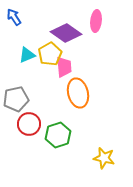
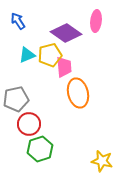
blue arrow: moved 4 px right, 4 px down
yellow pentagon: moved 1 px down; rotated 15 degrees clockwise
green hexagon: moved 18 px left, 14 px down
yellow star: moved 2 px left, 3 px down
